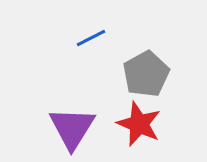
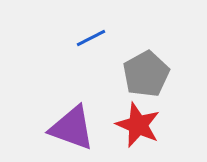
red star: moved 1 px left, 1 px down
purple triangle: rotated 42 degrees counterclockwise
